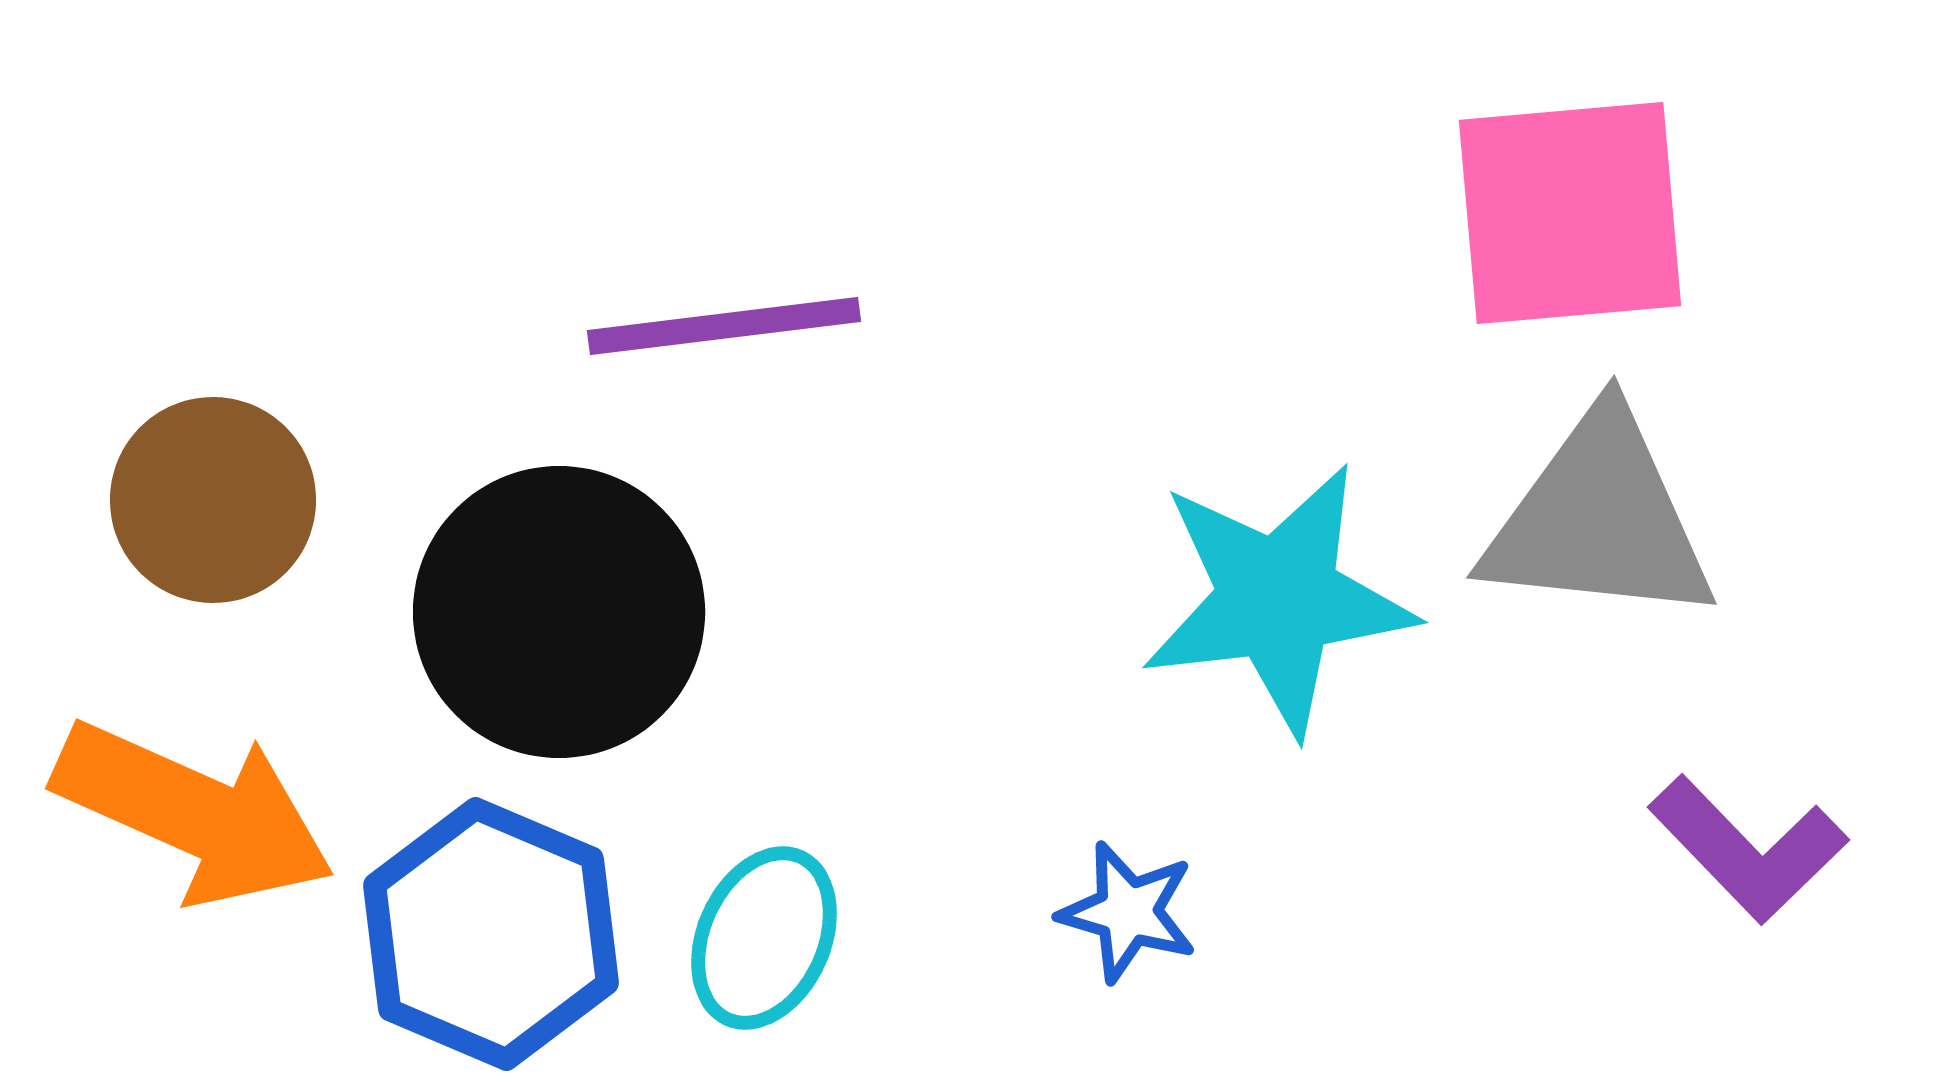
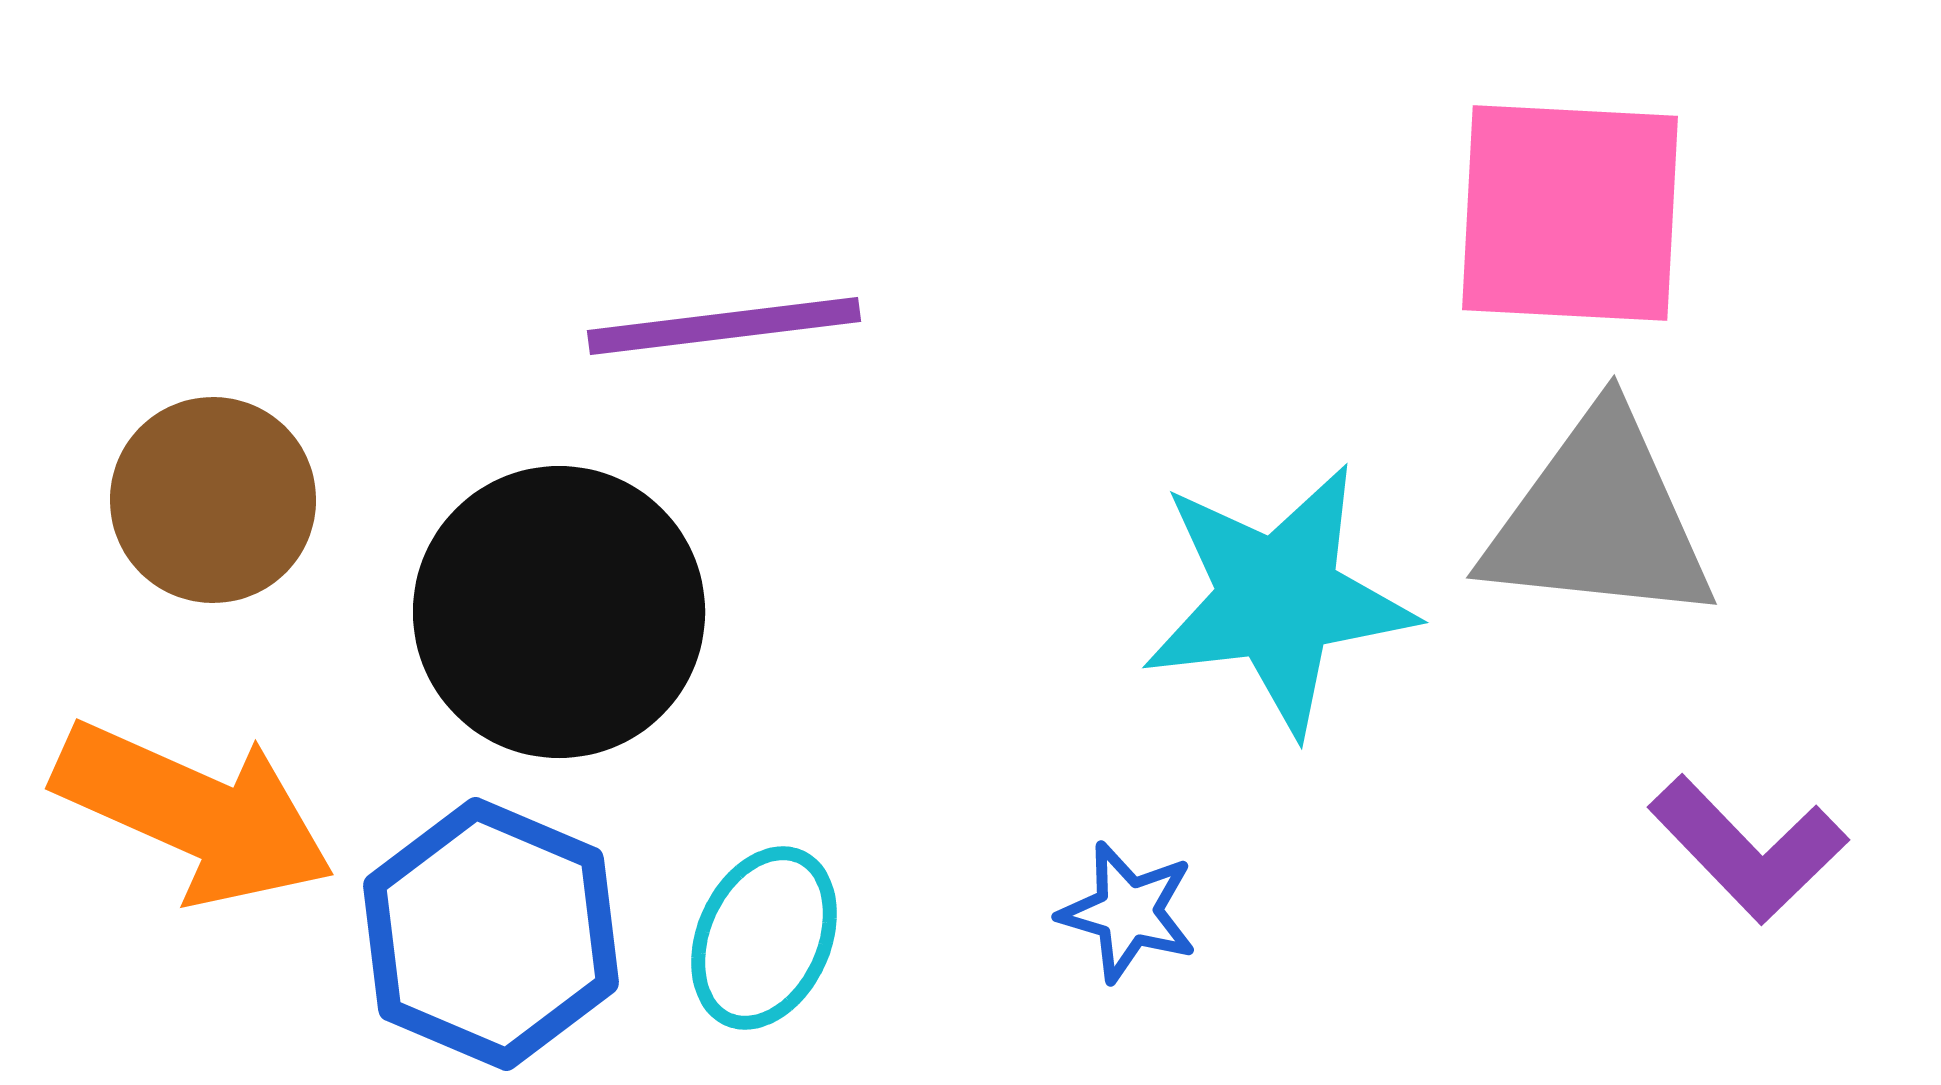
pink square: rotated 8 degrees clockwise
